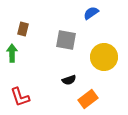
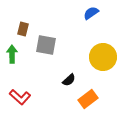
gray square: moved 20 px left, 5 px down
green arrow: moved 1 px down
yellow circle: moved 1 px left
black semicircle: rotated 24 degrees counterclockwise
red L-shape: rotated 30 degrees counterclockwise
